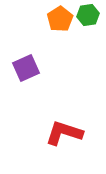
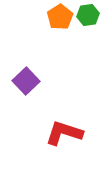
orange pentagon: moved 2 px up
purple square: moved 13 px down; rotated 20 degrees counterclockwise
